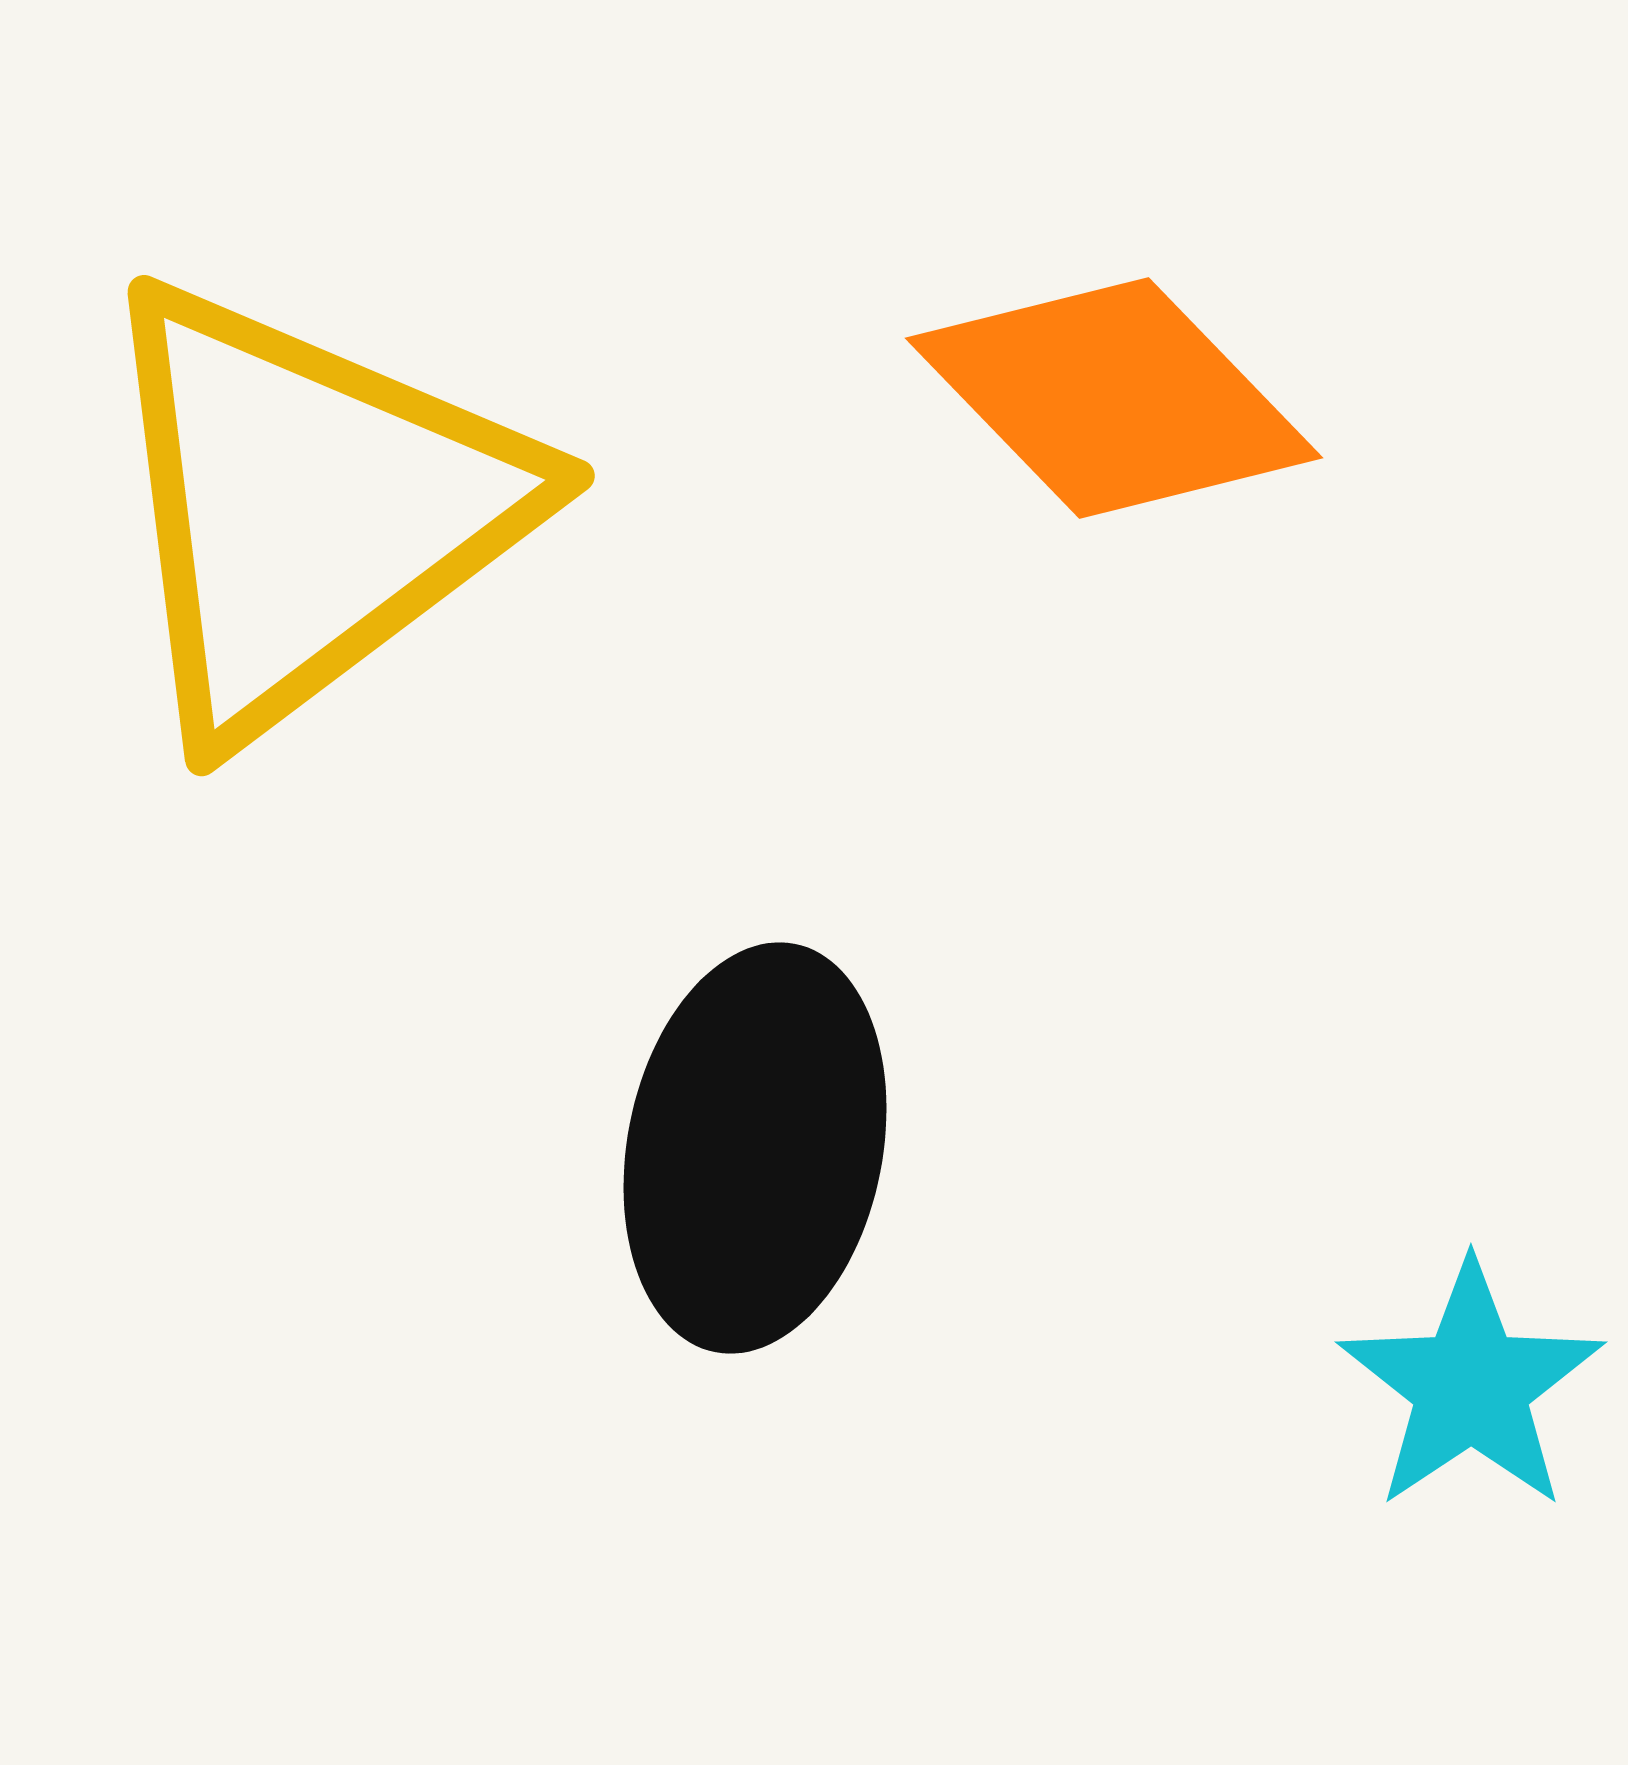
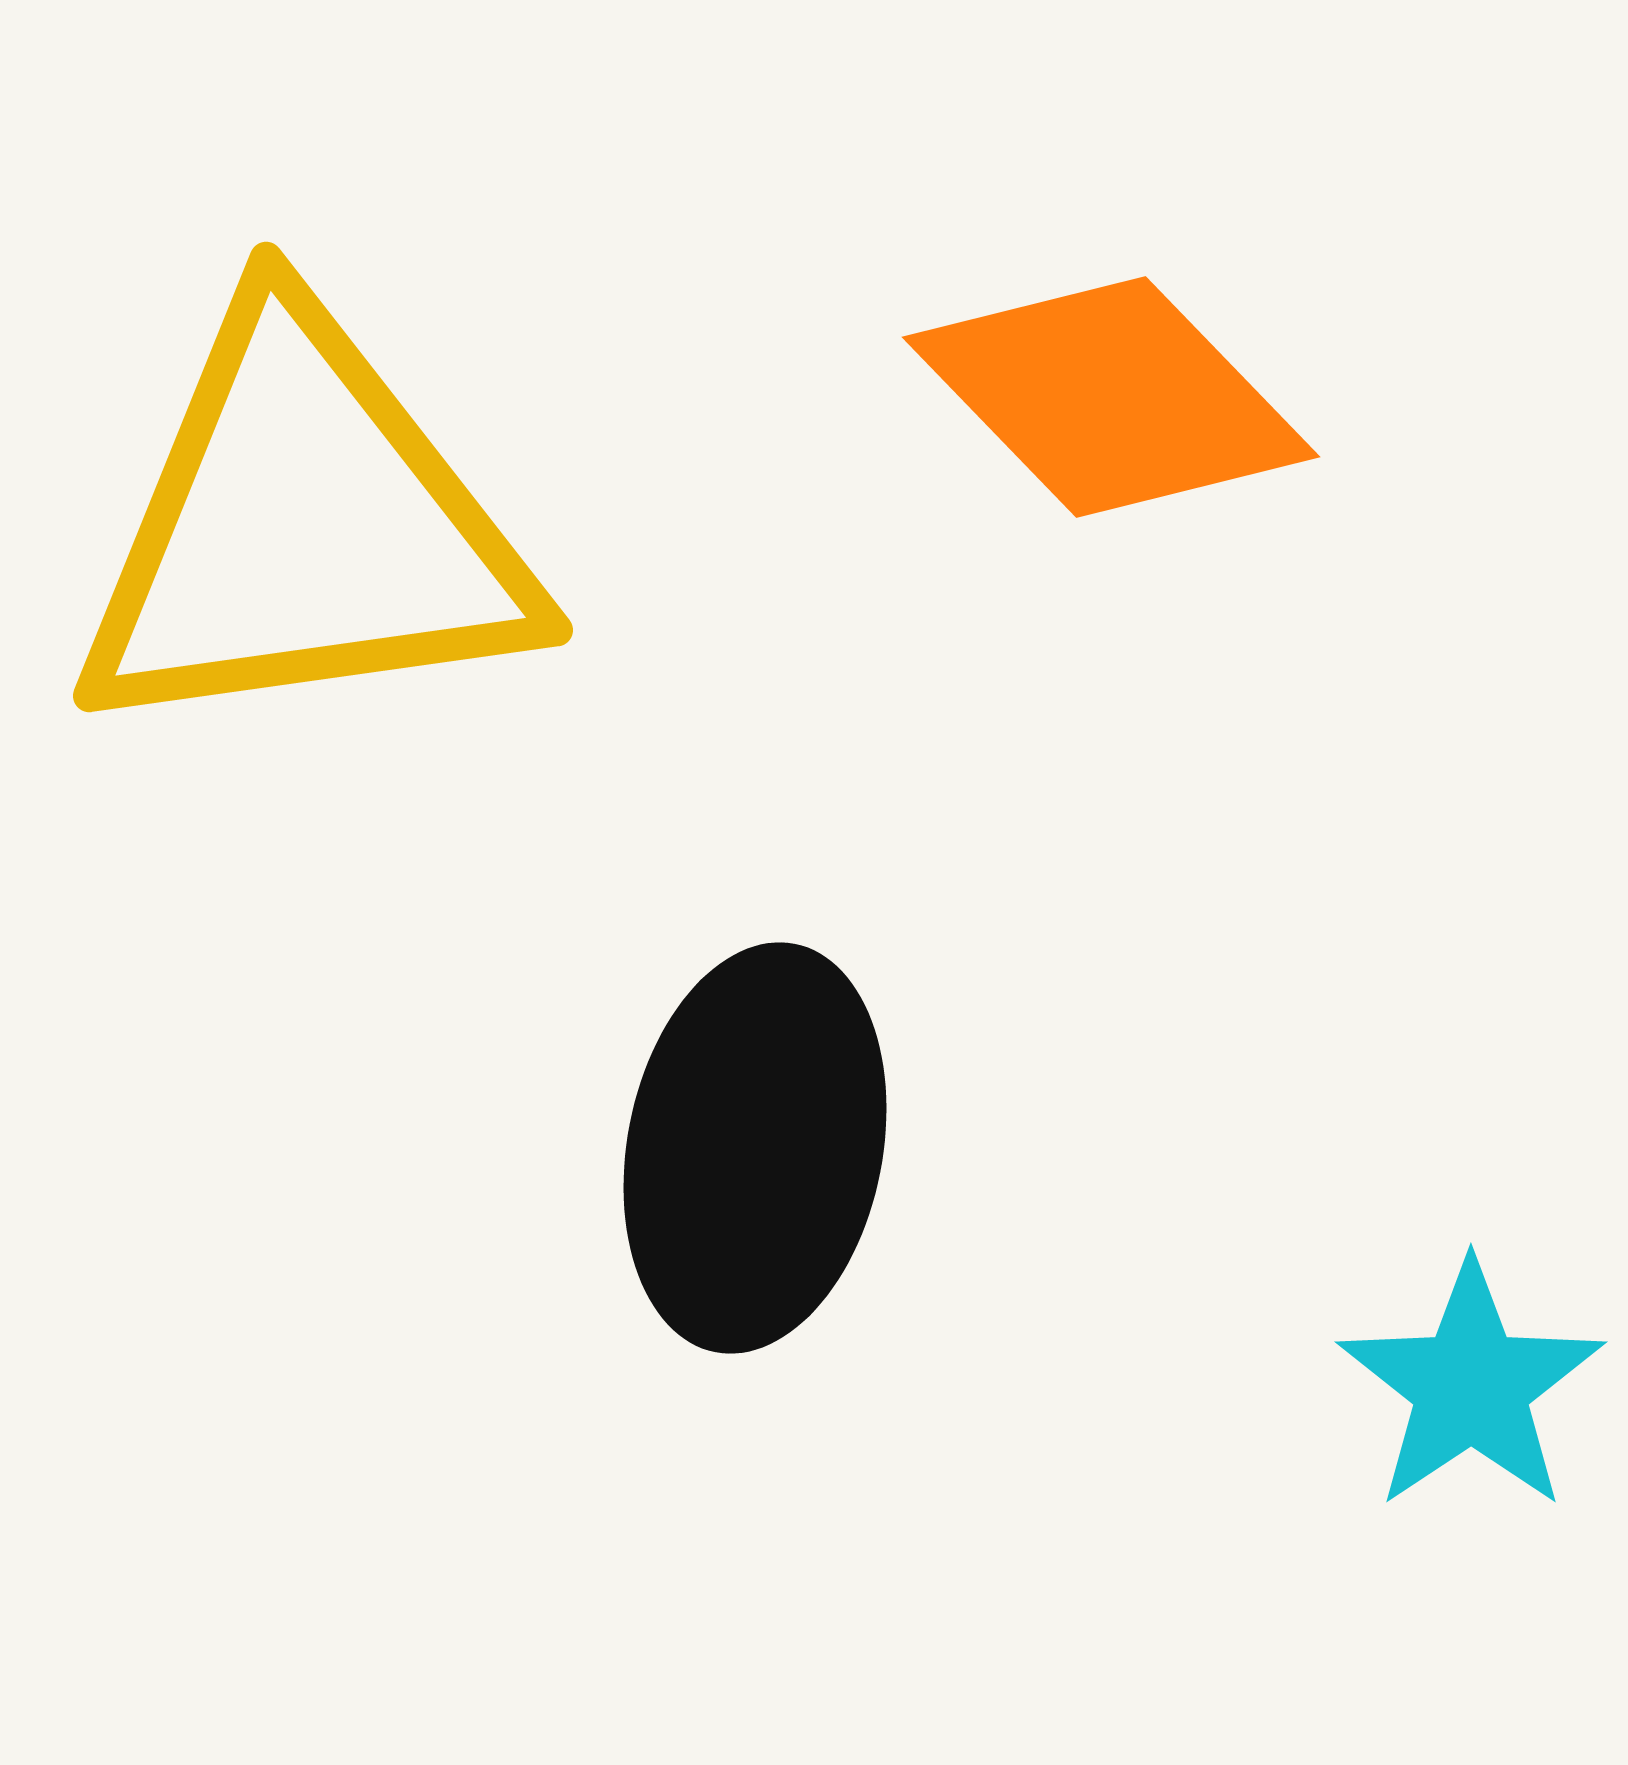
orange diamond: moved 3 px left, 1 px up
yellow triangle: moved 4 px left, 19 px down; rotated 29 degrees clockwise
